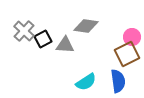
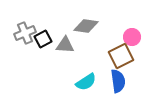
gray cross: moved 1 px right, 2 px down; rotated 25 degrees clockwise
brown square: moved 6 px left, 2 px down
